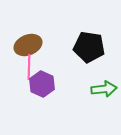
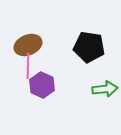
pink line: moved 1 px left, 1 px up
purple hexagon: moved 1 px down
green arrow: moved 1 px right
